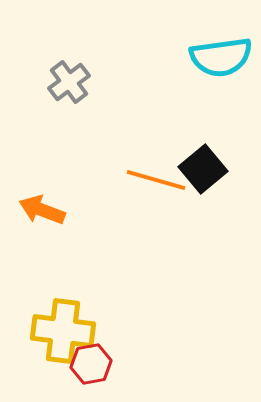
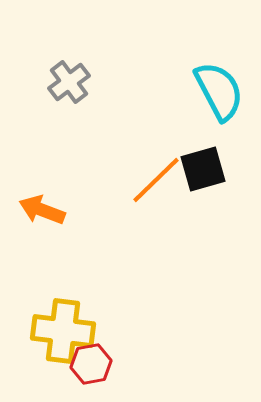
cyan semicircle: moved 2 px left, 34 px down; rotated 110 degrees counterclockwise
black square: rotated 24 degrees clockwise
orange line: rotated 60 degrees counterclockwise
